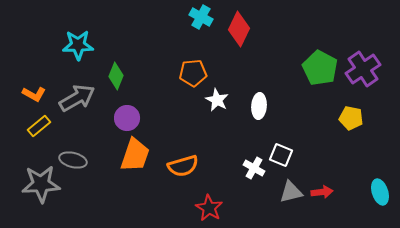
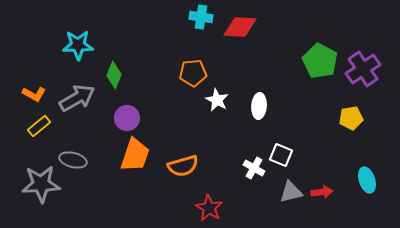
cyan cross: rotated 20 degrees counterclockwise
red diamond: moved 1 px right, 2 px up; rotated 68 degrees clockwise
green pentagon: moved 7 px up
green diamond: moved 2 px left, 1 px up
yellow pentagon: rotated 20 degrees counterclockwise
cyan ellipse: moved 13 px left, 12 px up
